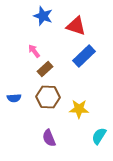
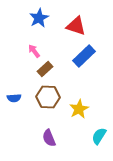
blue star: moved 4 px left, 2 px down; rotated 24 degrees clockwise
yellow star: rotated 30 degrees counterclockwise
